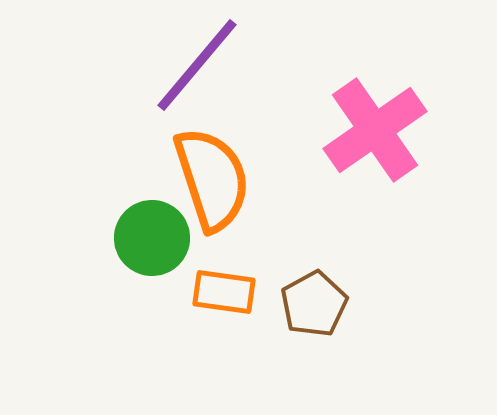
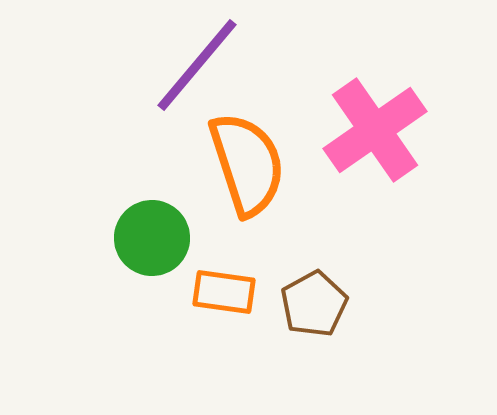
orange semicircle: moved 35 px right, 15 px up
